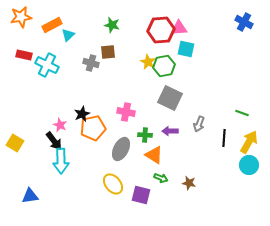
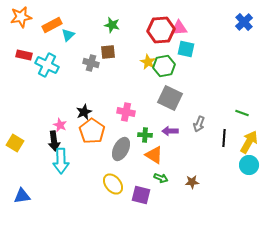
blue cross: rotated 18 degrees clockwise
black star: moved 2 px right, 2 px up
orange pentagon: moved 1 px left, 3 px down; rotated 25 degrees counterclockwise
black arrow: rotated 30 degrees clockwise
brown star: moved 3 px right, 1 px up; rotated 16 degrees counterclockwise
blue triangle: moved 8 px left
